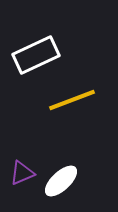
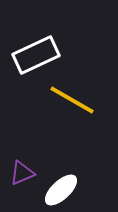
yellow line: rotated 51 degrees clockwise
white ellipse: moved 9 px down
